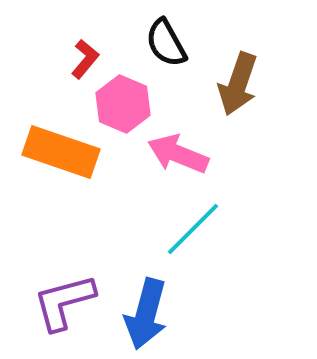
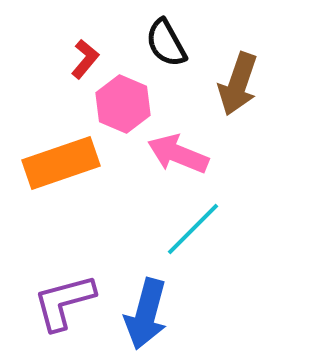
orange rectangle: moved 11 px down; rotated 38 degrees counterclockwise
